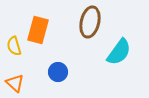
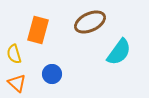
brown ellipse: rotated 52 degrees clockwise
yellow semicircle: moved 8 px down
blue circle: moved 6 px left, 2 px down
orange triangle: moved 2 px right
